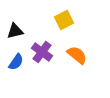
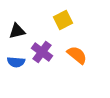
yellow square: moved 1 px left
black triangle: moved 2 px right
blue semicircle: rotated 60 degrees clockwise
